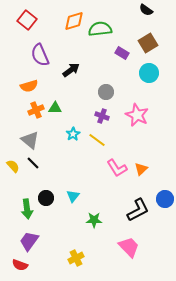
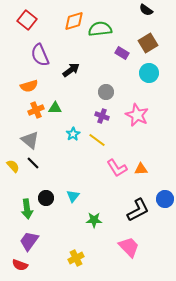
orange triangle: rotated 40 degrees clockwise
